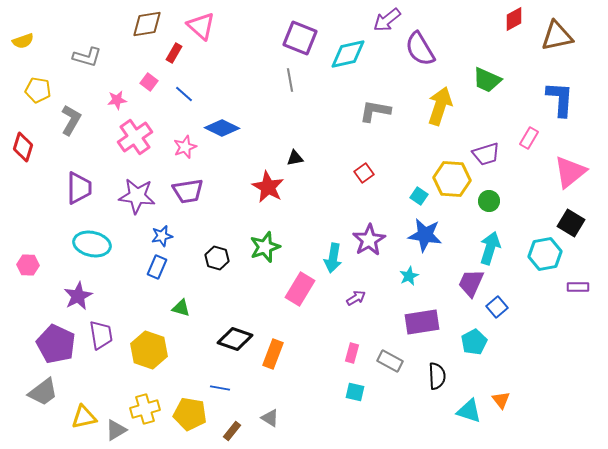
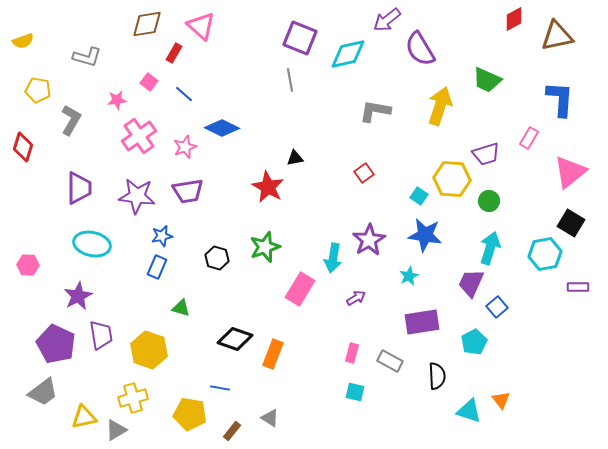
pink cross at (135, 137): moved 4 px right, 1 px up
yellow cross at (145, 409): moved 12 px left, 11 px up
